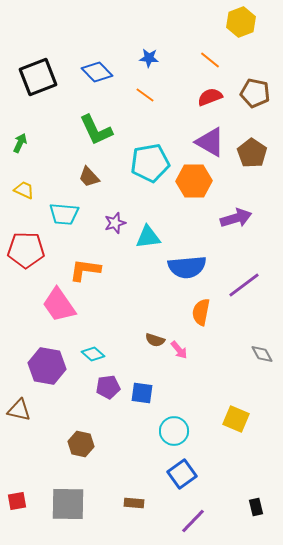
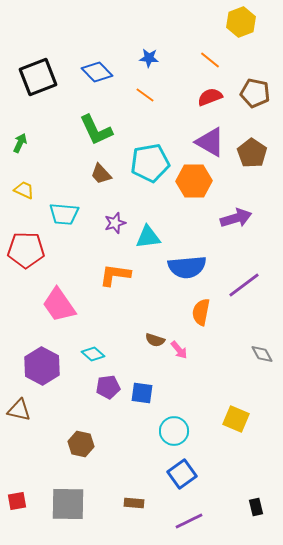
brown trapezoid at (89, 177): moved 12 px right, 3 px up
orange L-shape at (85, 270): moved 30 px right, 5 px down
purple hexagon at (47, 366): moved 5 px left; rotated 18 degrees clockwise
purple line at (193, 521): moved 4 px left; rotated 20 degrees clockwise
